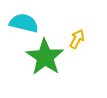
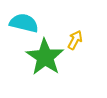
yellow arrow: moved 2 px left, 1 px down
